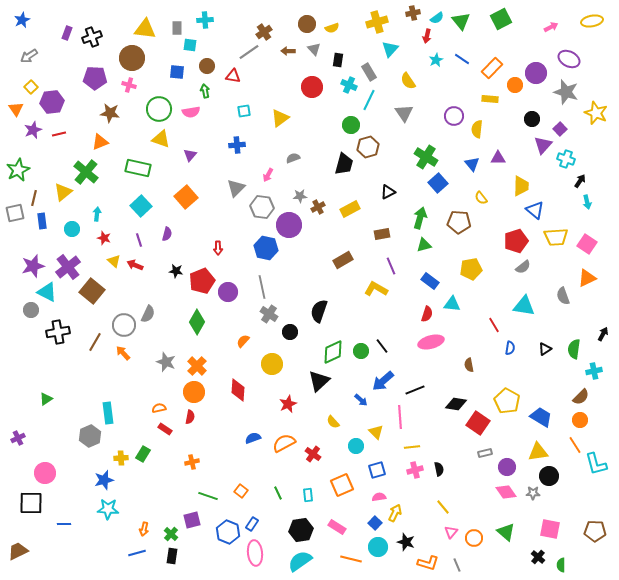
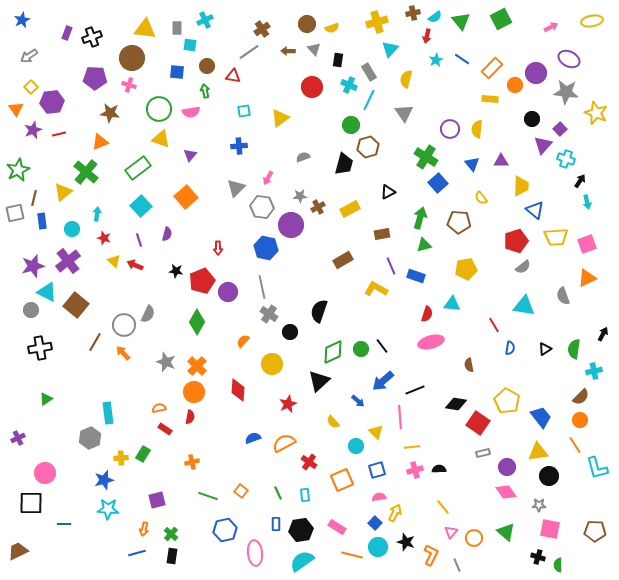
cyan semicircle at (437, 18): moved 2 px left, 1 px up
cyan cross at (205, 20): rotated 21 degrees counterclockwise
brown cross at (264, 32): moved 2 px left, 3 px up
yellow semicircle at (408, 81): moved 2 px left, 2 px up; rotated 48 degrees clockwise
gray star at (566, 92): rotated 10 degrees counterclockwise
purple circle at (454, 116): moved 4 px left, 13 px down
blue cross at (237, 145): moved 2 px right, 1 px down
gray semicircle at (293, 158): moved 10 px right, 1 px up
purple triangle at (498, 158): moved 3 px right, 3 px down
green rectangle at (138, 168): rotated 50 degrees counterclockwise
pink arrow at (268, 175): moved 3 px down
purple circle at (289, 225): moved 2 px right
pink square at (587, 244): rotated 36 degrees clockwise
purple cross at (68, 267): moved 6 px up
yellow pentagon at (471, 269): moved 5 px left
blue rectangle at (430, 281): moved 14 px left, 5 px up; rotated 18 degrees counterclockwise
brown square at (92, 291): moved 16 px left, 14 px down
black cross at (58, 332): moved 18 px left, 16 px down
green circle at (361, 351): moved 2 px up
blue arrow at (361, 400): moved 3 px left, 1 px down
blue trapezoid at (541, 417): rotated 20 degrees clockwise
gray hexagon at (90, 436): moved 2 px down
gray rectangle at (485, 453): moved 2 px left
red cross at (313, 454): moved 4 px left, 8 px down
cyan L-shape at (596, 464): moved 1 px right, 4 px down
black semicircle at (439, 469): rotated 80 degrees counterclockwise
orange square at (342, 485): moved 5 px up
gray star at (533, 493): moved 6 px right, 12 px down
cyan rectangle at (308, 495): moved 3 px left
purple square at (192, 520): moved 35 px left, 20 px up
blue rectangle at (252, 524): moved 24 px right; rotated 32 degrees counterclockwise
blue hexagon at (228, 532): moved 3 px left, 2 px up; rotated 25 degrees clockwise
black cross at (538, 557): rotated 24 degrees counterclockwise
orange line at (351, 559): moved 1 px right, 4 px up
cyan semicircle at (300, 561): moved 2 px right
orange L-shape at (428, 563): moved 3 px right, 8 px up; rotated 80 degrees counterclockwise
green semicircle at (561, 565): moved 3 px left
